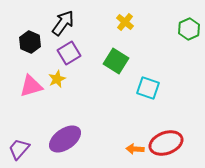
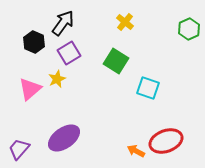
black hexagon: moved 4 px right
pink triangle: moved 1 px left, 3 px down; rotated 25 degrees counterclockwise
purple ellipse: moved 1 px left, 1 px up
red ellipse: moved 2 px up
orange arrow: moved 1 px right, 2 px down; rotated 24 degrees clockwise
